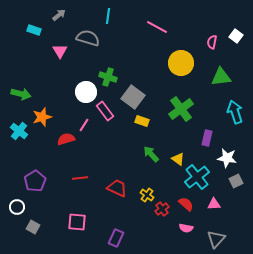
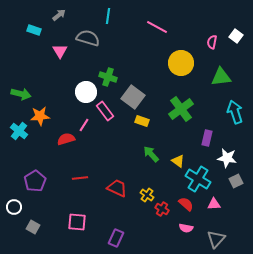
orange star at (42, 117): moved 2 px left, 1 px up; rotated 12 degrees clockwise
yellow triangle at (178, 159): moved 2 px down
cyan cross at (197, 177): moved 1 px right, 2 px down; rotated 20 degrees counterclockwise
white circle at (17, 207): moved 3 px left
red cross at (162, 209): rotated 24 degrees counterclockwise
